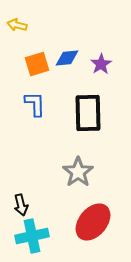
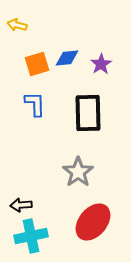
black arrow: rotated 100 degrees clockwise
cyan cross: moved 1 px left
